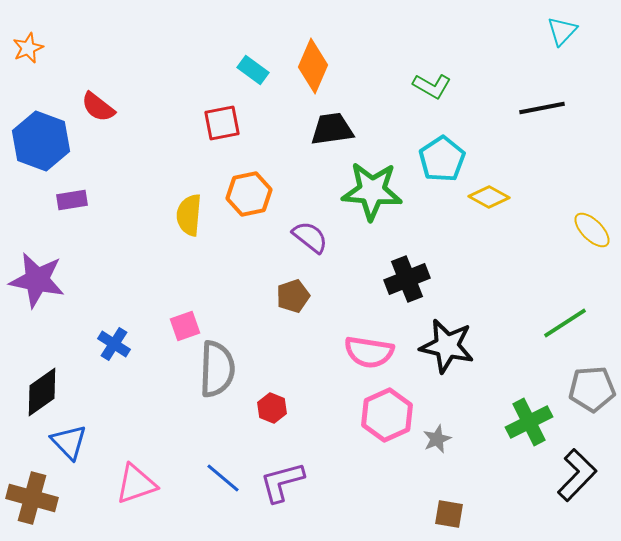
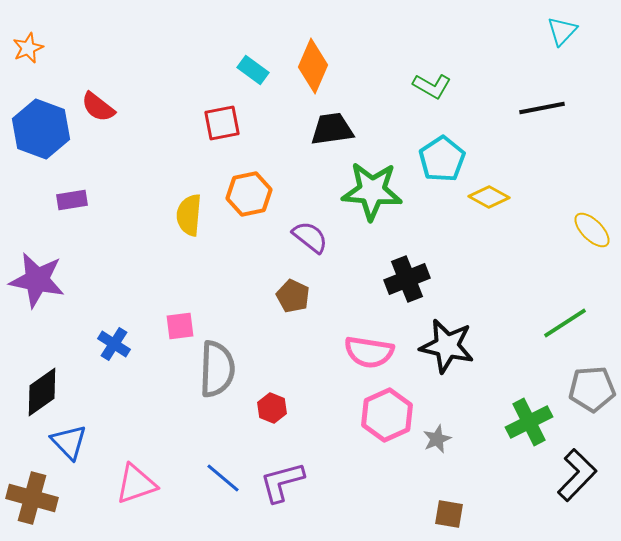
blue hexagon: moved 12 px up
brown pentagon: rotated 28 degrees counterclockwise
pink square: moved 5 px left; rotated 12 degrees clockwise
